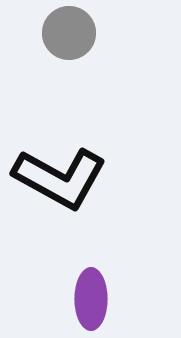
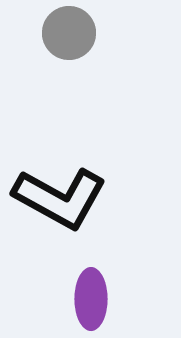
black L-shape: moved 20 px down
